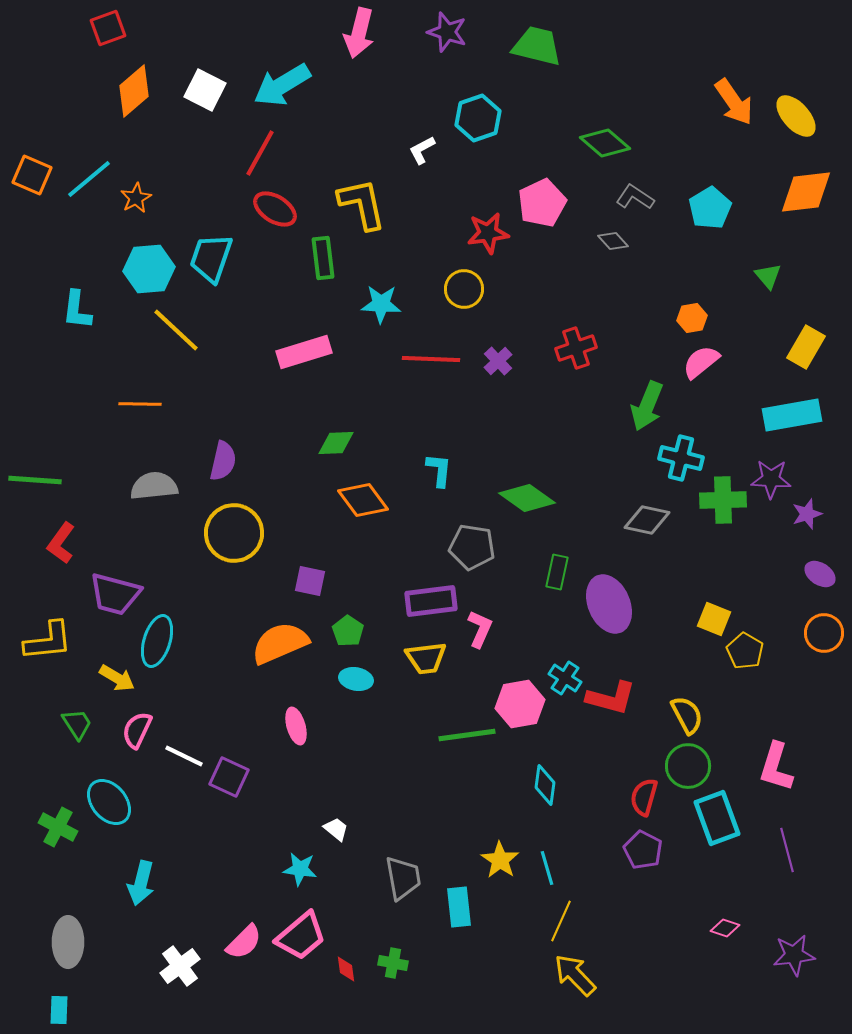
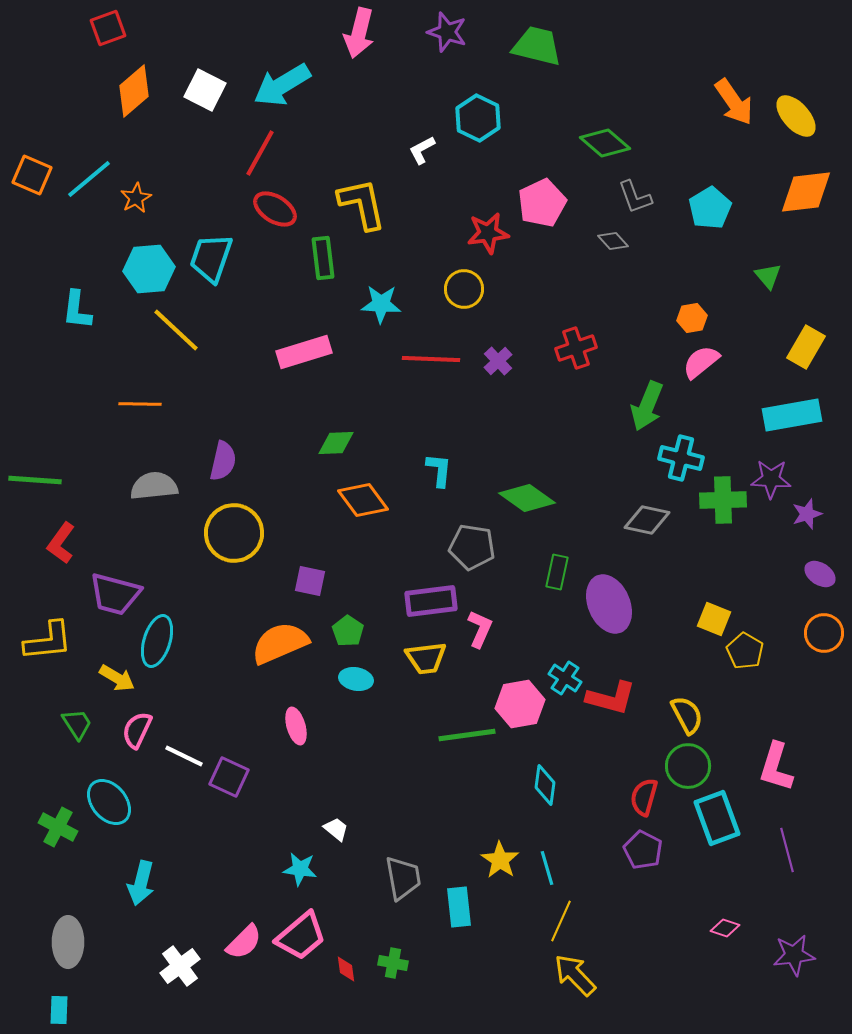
cyan hexagon at (478, 118): rotated 15 degrees counterclockwise
gray L-shape at (635, 197): rotated 144 degrees counterclockwise
